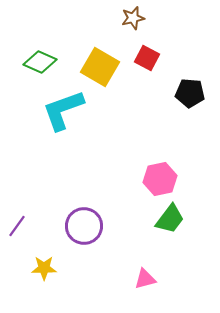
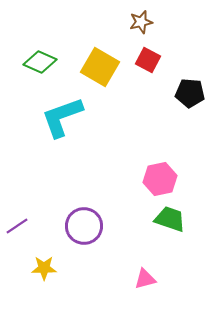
brown star: moved 8 px right, 4 px down
red square: moved 1 px right, 2 px down
cyan L-shape: moved 1 px left, 7 px down
green trapezoid: rotated 108 degrees counterclockwise
purple line: rotated 20 degrees clockwise
